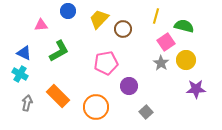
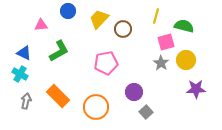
pink square: rotated 18 degrees clockwise
purple circle: moved 5 px right, 6 px down
gray arrow: moved 1 px left, 2 px up
